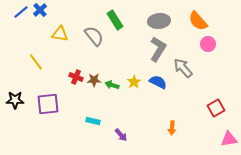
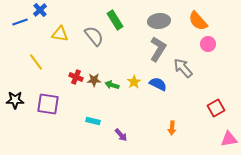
blue line: moved 1 px left, 10 px down; rotated 21 degrees clockwise
blue semicircle: moved 2 px down
purple square: rotated 15 degrees clockwise
